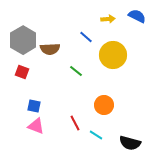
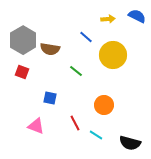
brown semicircle: rotated 12 degrees clockwise
blue square: moved 16 px right, 8 px up
